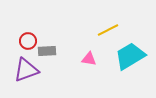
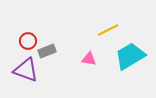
gray rectangle: rotated 18 degrees counterclockwise
purple triangle: rotated 40 degrees clockwise
